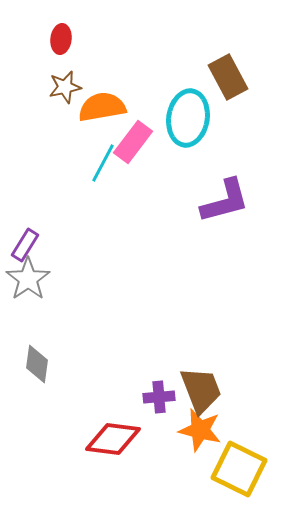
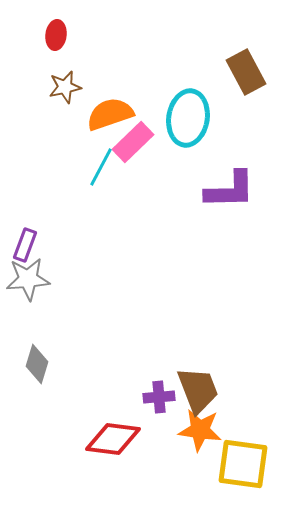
red ellipse: moved 5 px left, 4 px up
brown rectangle: moved 18 px right, 5 px up
orange semicircle: moved 8 px right, 7 px down; rotated 9 degrees counterclockwise
pink rectangle: rotated 9 degrees clockwise
cyan line: moved 2 px left, 4 px down
purple L-shape: moved 5 px right, 11 px up; rotated 14 degrees clockwise
purple rectangle: rotated 12 degrees counterclockwise
gray star: rotated 30 degrees clockwise
gray diamond: rotated 9 degrees clockwise
brown trapezoid: moved 3 px left
orange star: rotated 6 degrees counterclockwise
yellow square: moved 4 px right, 5 px up; rotated 18 degrees counterclockwise
